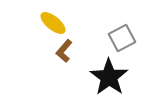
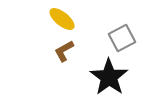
yellow ellipse: moved 9 px right, 4 px up
brown L-shape: rotated 20 degrees clockwise
